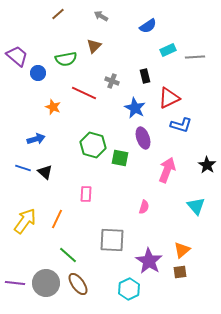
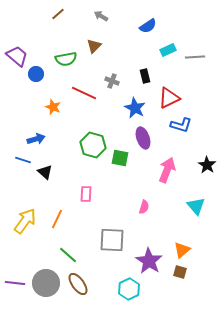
blue circle: moved 2 px left, 1 px down
blue line: moved 8 px up
brown square: rotated 24 degrees clockwise
